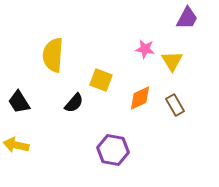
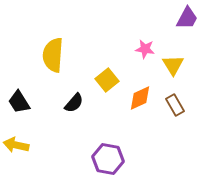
yellow triangle: moved 1 px right, 4 px down
yellow square: moved 6 px right; rotated 30 degrees clockwise
purple hexagon: moved 5 px left, 9 px down
